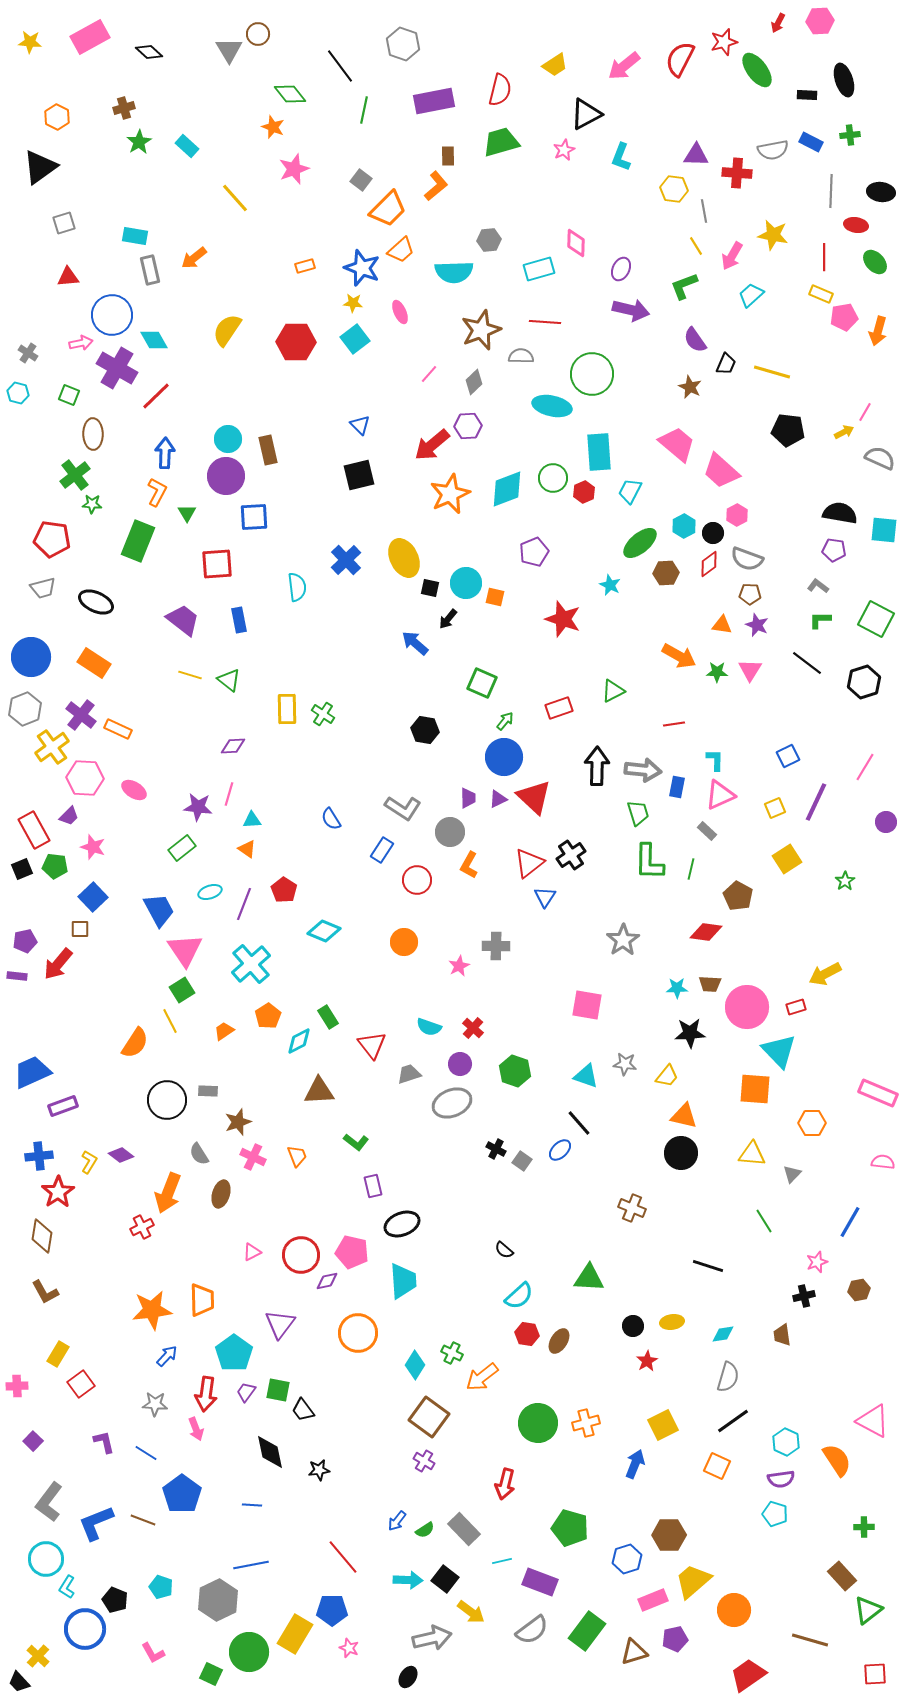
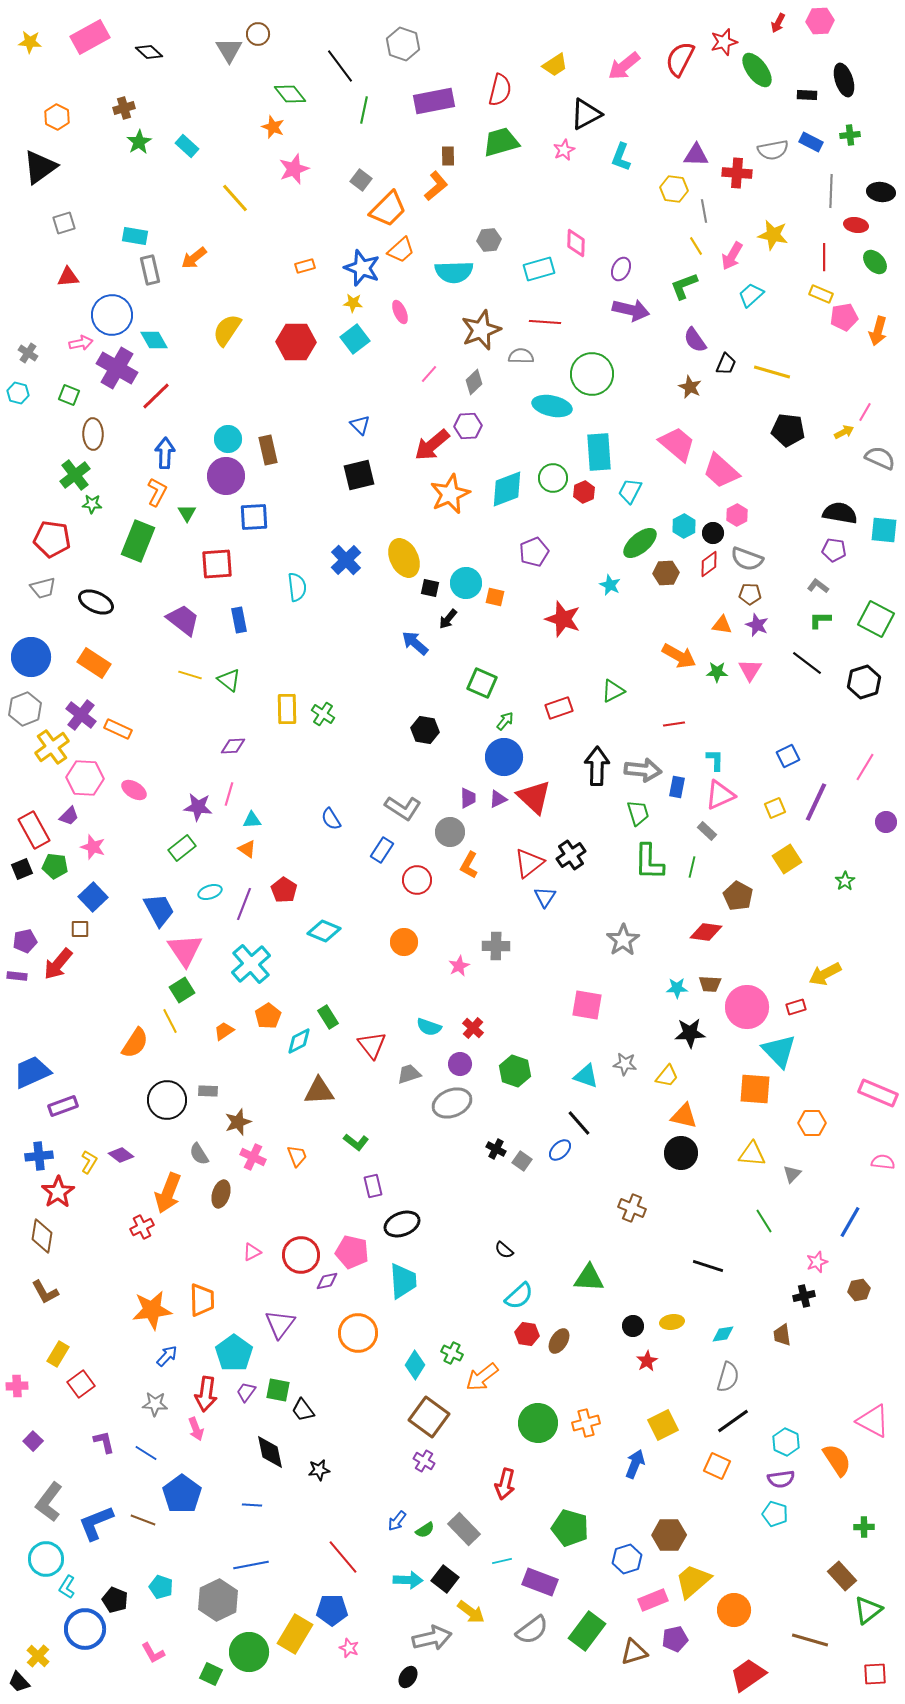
green line at (691, 869): moved 1 px right, 2 px up
